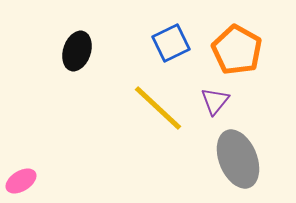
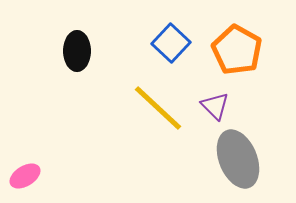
blue square: rotated 21 degrees counterclockwise
black ellipse: rotated 18 degrees counterclockwise
purple triangle: moved 5 px down; rotated 24 degrees counterclockwise
pink ellipse: moved 4 px right, 5 px up
